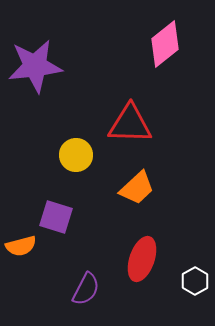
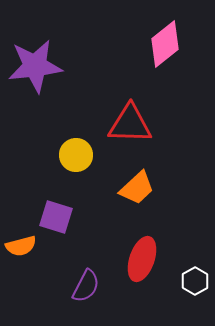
purple semicircle: moved 3 px up
